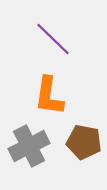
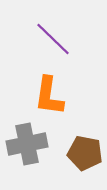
brown pentagon: moved 1 px right, 11 px down
gray cross: moved 2 px left, 2 px up; rotated 15 degrees clockwise
